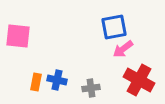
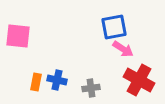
pink arrow: rotated 110 degrees counterclockwise
